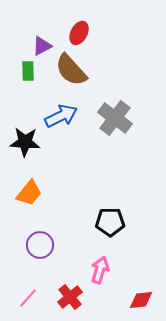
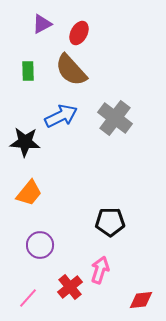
purple triangle: moved 22 px up
red cross: moved 10 px up
